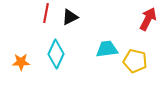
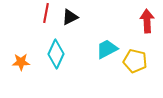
red arrow: moved 1 px left, 2 px down; rotated 30 degrees counterclockwise
cyan trapezoid: rotated 20 degrees counterclockwise
